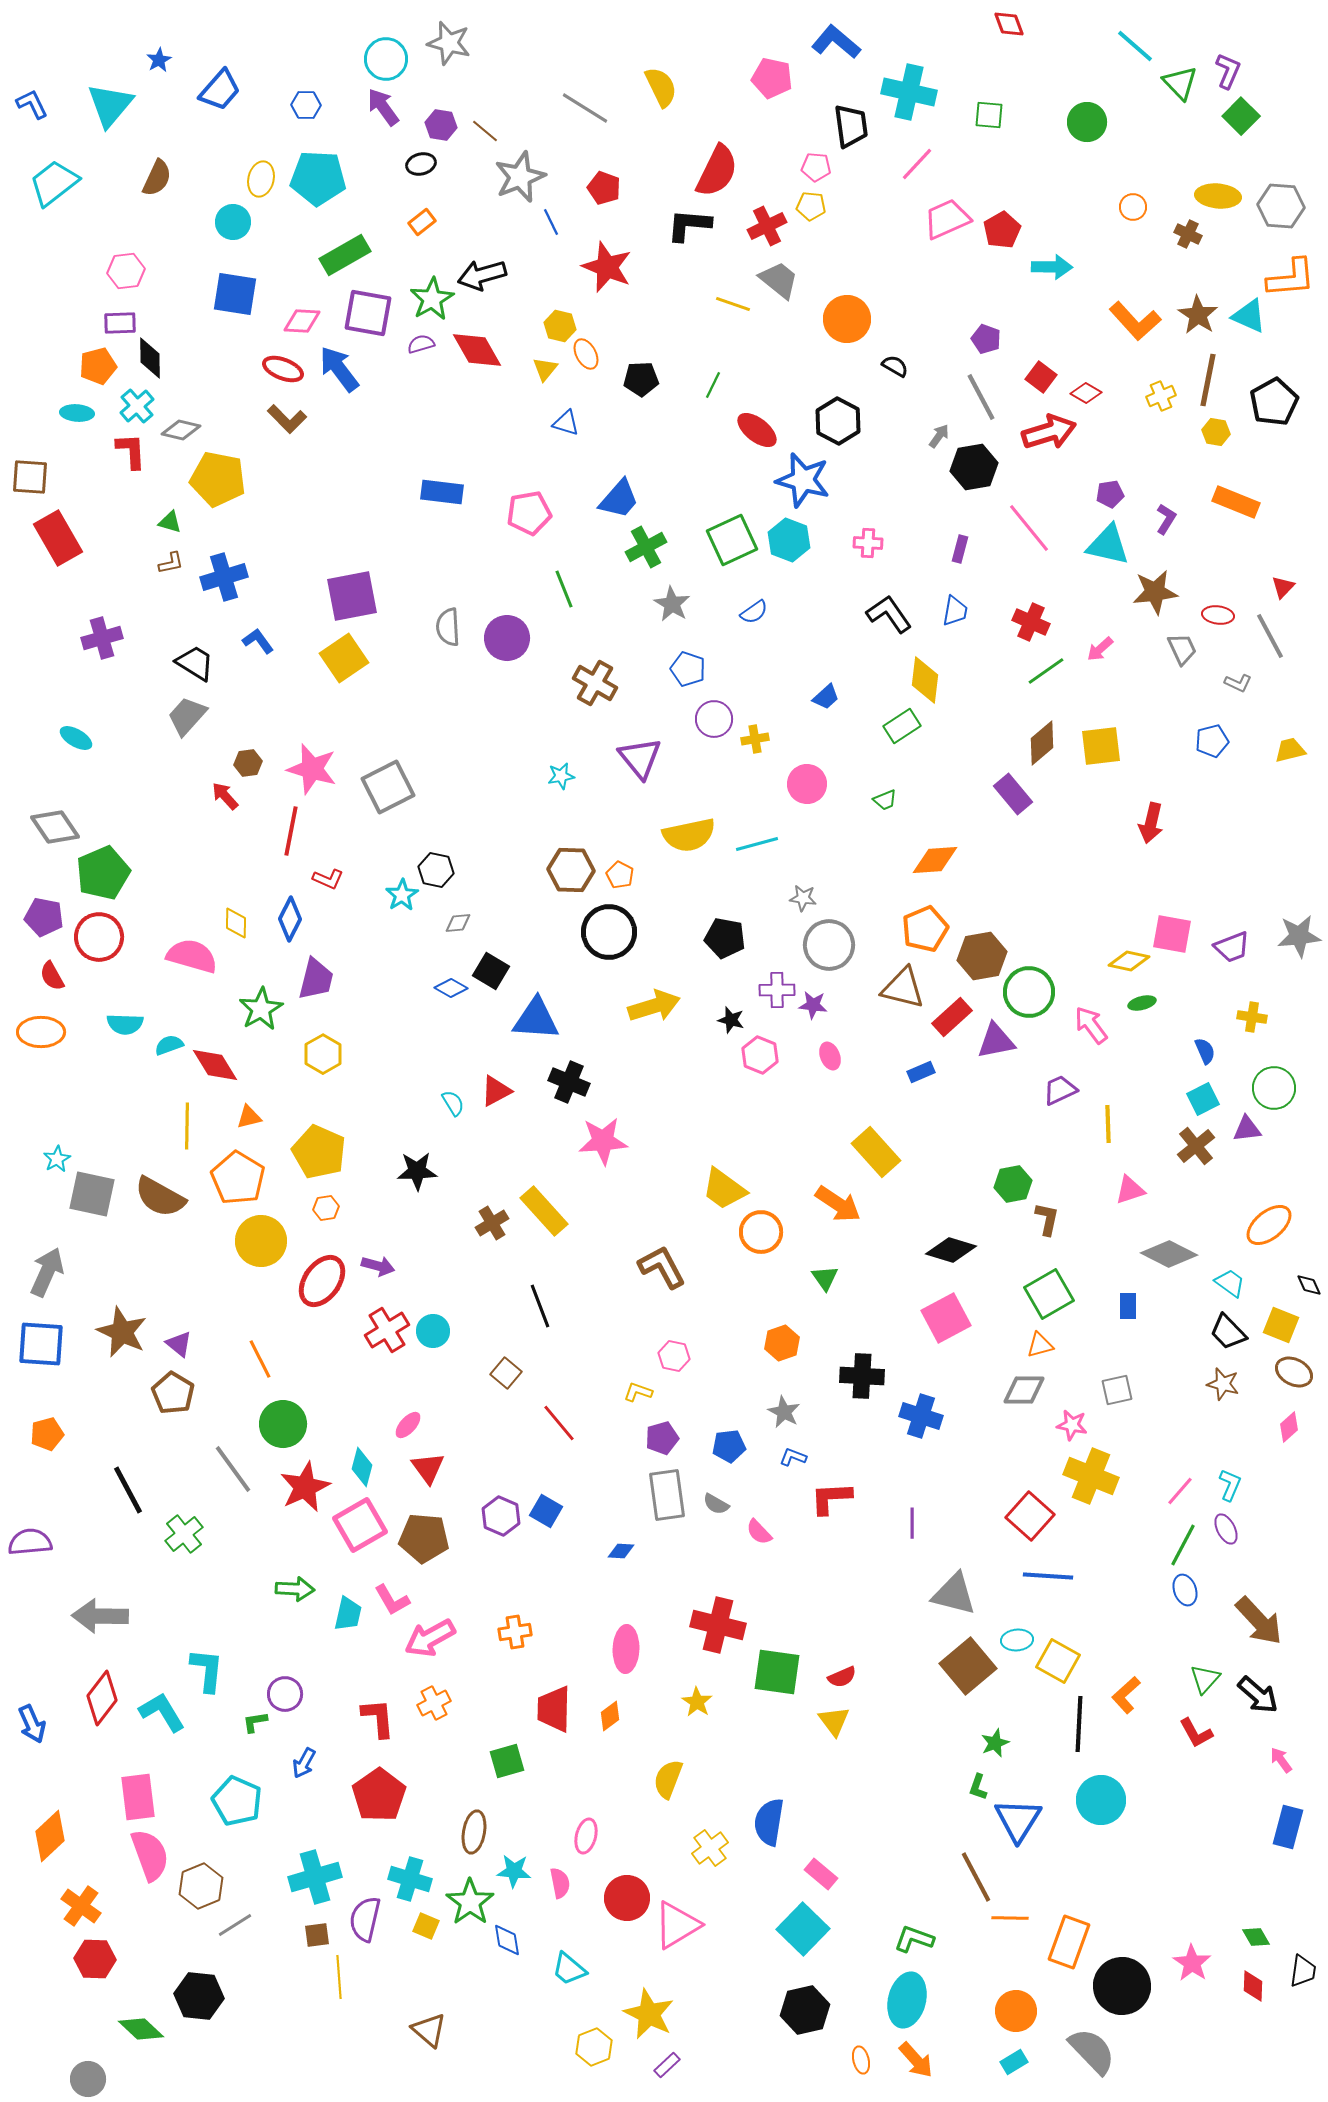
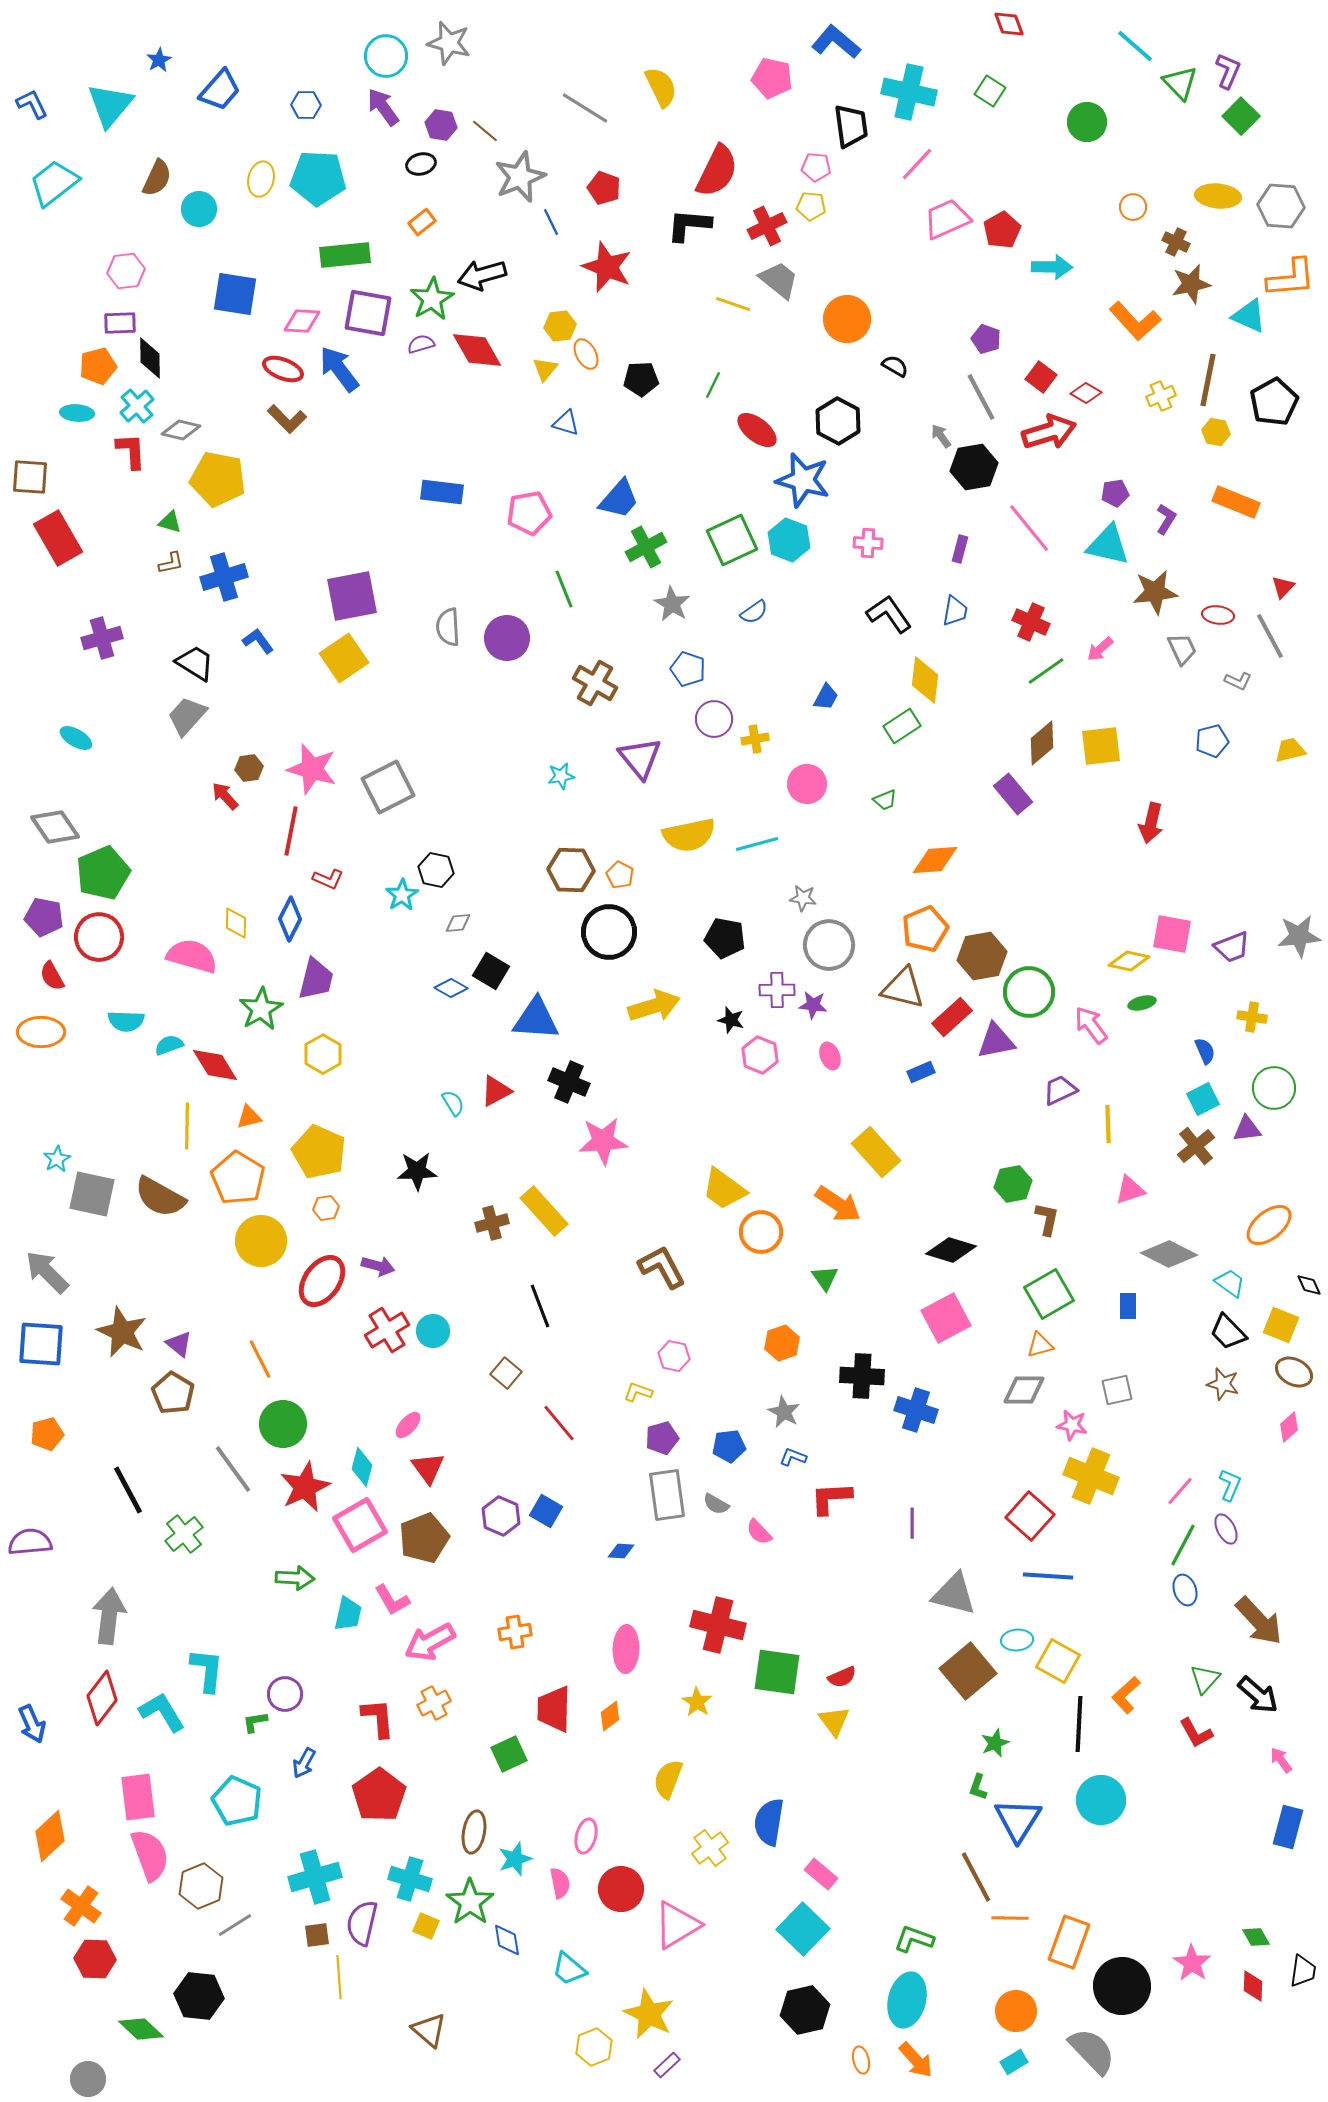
cyan circle at (386, 59): moved 3 px up
green square at (989, 115): moved 1 px right, 24 px up; rotated 28 degrees clockwise
cyan circle at (233, 222): moved 34 px left, 13 px up
brown cross at (1188, 234): moved 12 px left, 8 px down
green rectangle at (345, 255): rotated 24 degrees clockwise
brown star at (1198, 315): moved 7 px left, 31 px up; rotated 27 degrees clockwise
yellow hexagon at (560, 326): rotated 20 degrees counterclockwise
gray arrow at (939, 436): moved 2 px right; rotated 70 degrees counterclockwise
purple pentagon at (1110, 494): moved 5 px right, 1 px up
gray L-shape at (1238, 683): moved 2 px up
blue trapezoid at (826, 697): rotated 20 degrees counterclockwise
brown hexagon at (248, 763): moved 1 px right, 5 px down
cyan semicircle at (125, 1024): moved 1 px right, 3 px up
brown cross at (492, 1223): rotated 16 degrees clockwise
gray arrow at (47, 1272): rotated 69 degrees counterclockwise
blue cross at (921, 1416): moved 5 px left, 6 px up
brown pentagon at (424, 1538): rotated 27 degrees counterclockwise
green arrow at (295, 1589): moved 11 px up
gray arrow at (100, 1616): moved 9 px right; rotated 96 degrees clockwise
pink arrow at (430, 1638): moved 4 px down
brown square at (968, 1666): moved 5 px down
green square at (507, 1761): moved 2 px right, 7 px up; rotated 9 degrees counterclockwise
cyan star at (514, 1871): moved 1 px right, 12 px up; rotated 24 degrees counterclockwise
red circle at (627, 1898): moved 6 px left, 9 px up
purple semicircle at (365, 1919): moved 3 px left, 4 px down
